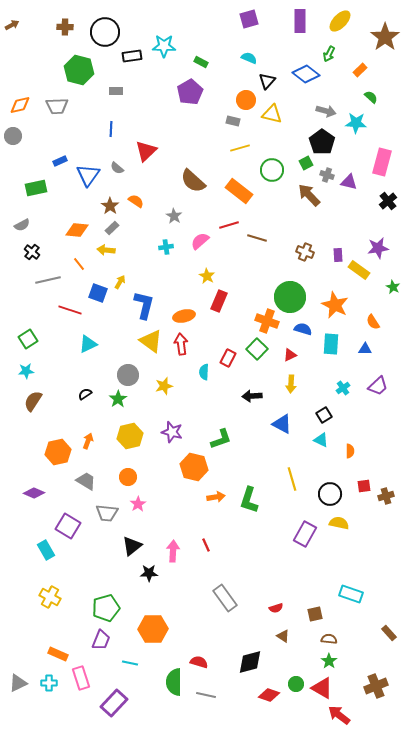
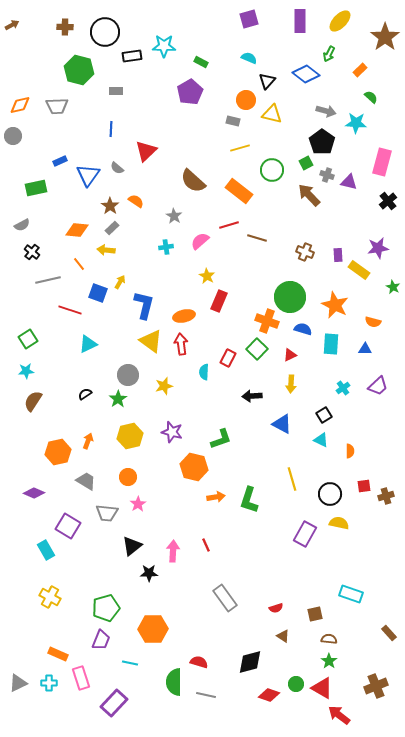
orange semicircle at (373, 322): rotated 42 degrees counterclockwise
